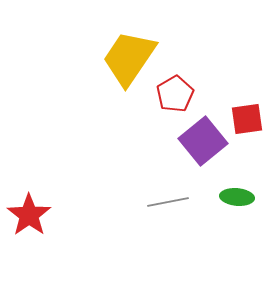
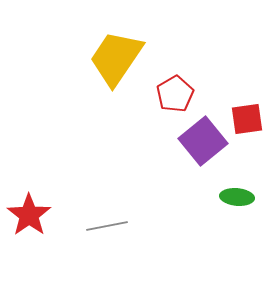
yellow trapezoid: moved 13 px left
gray line: moved 61 px left, 24 px down
